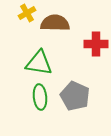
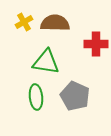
yellow cross: moved 3 px left, 9 px down
green triangle: moved 7 px right, 1 px up
green ellipse: moved 4 px left
